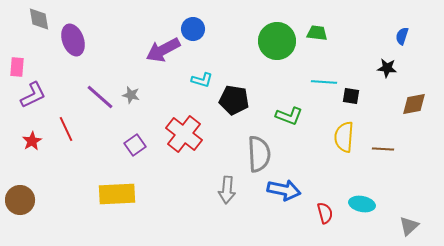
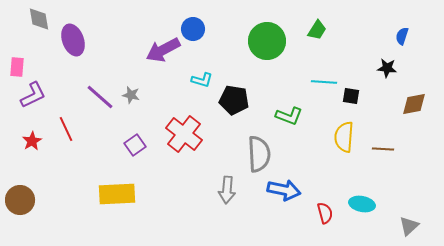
green trapezoid: moved 3 px up; rotated 115 degrees clockwise
green circle: moved 10 px left
